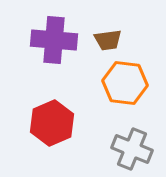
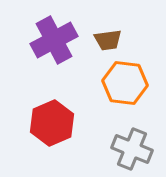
purple cross: rotated 33 degrees counterclockwise
